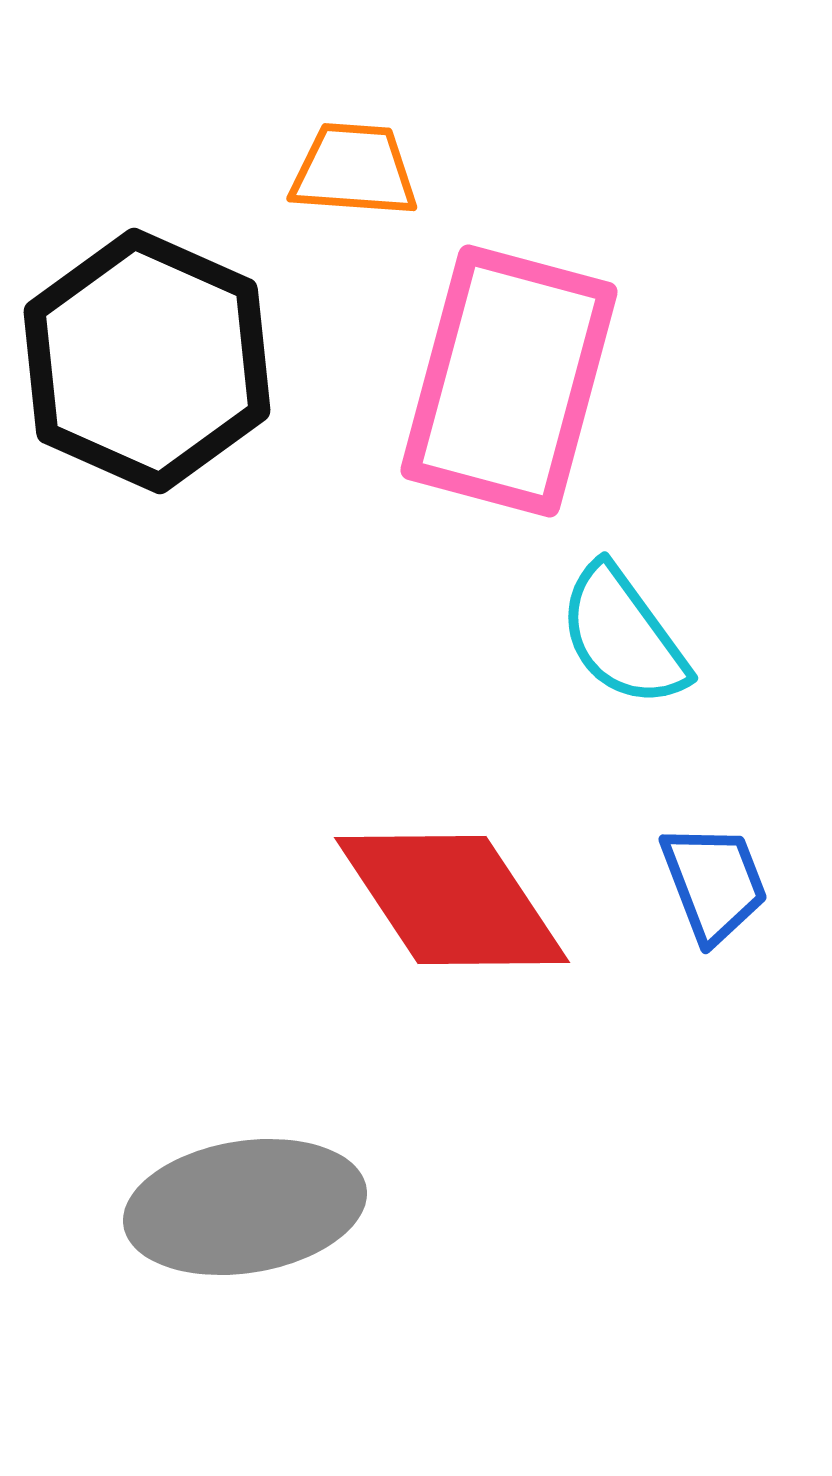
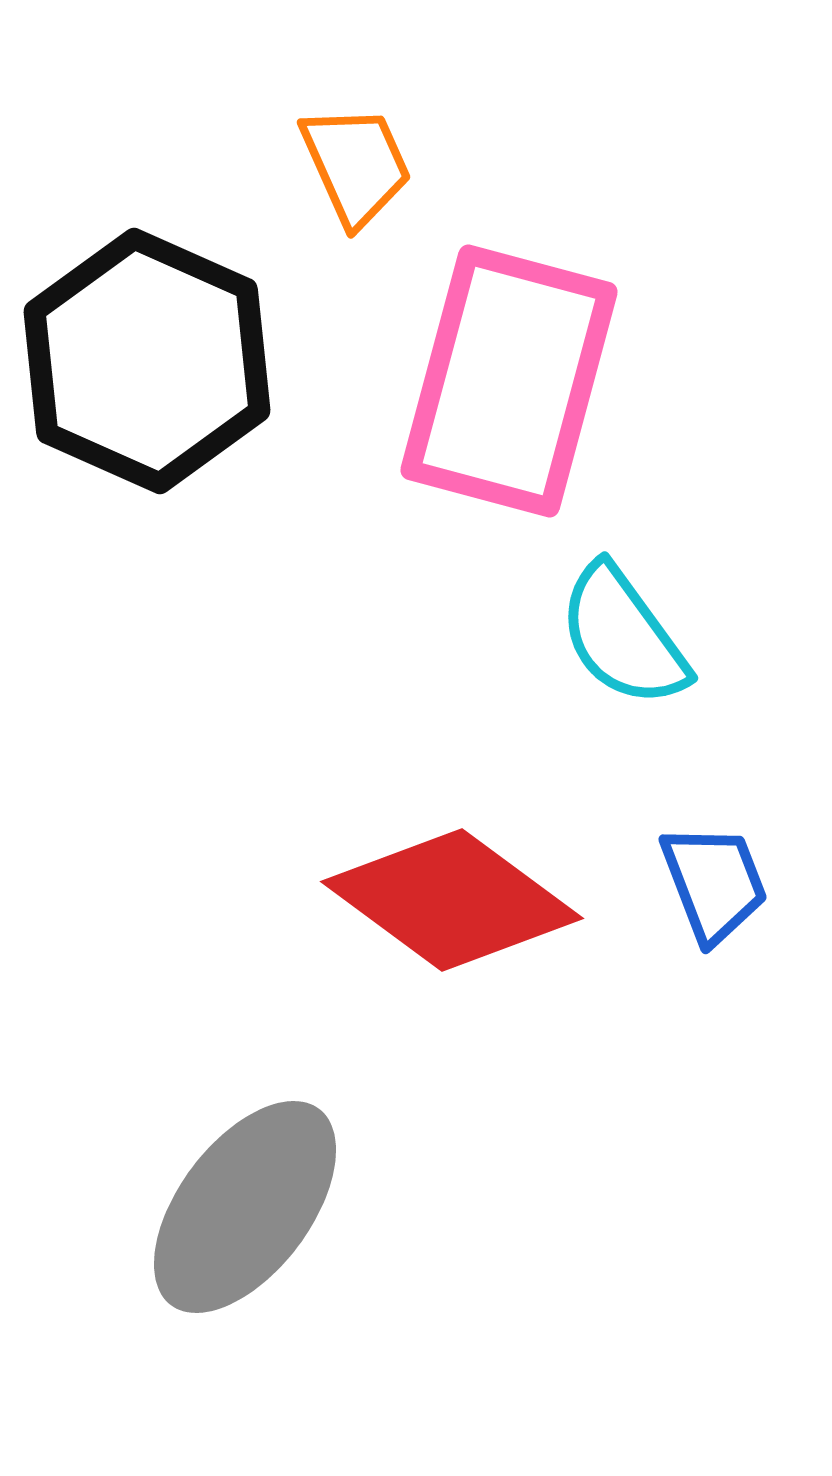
orange trapezoid: moved 2 px right, 5 px up; rotated 62 degrees clockwise
red diamond: rotated 20 degrees counterclockwise
gray ellipse: rotated 44 degrees counterclockwise
